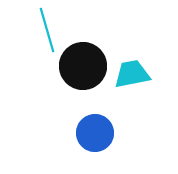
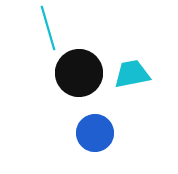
cyan line: moved 1 px right, 2 px up
black circle: moved 4 px left, 7 px down
